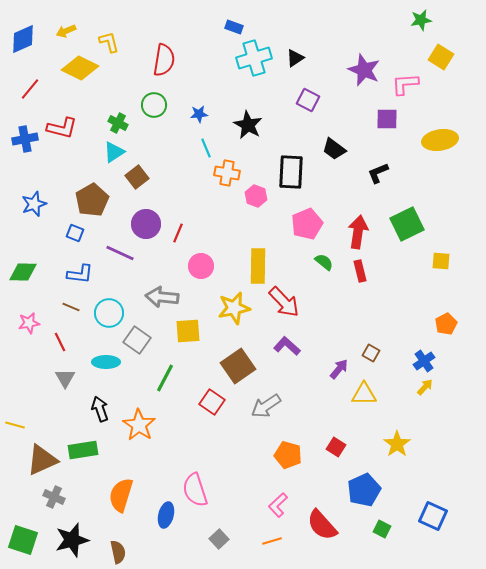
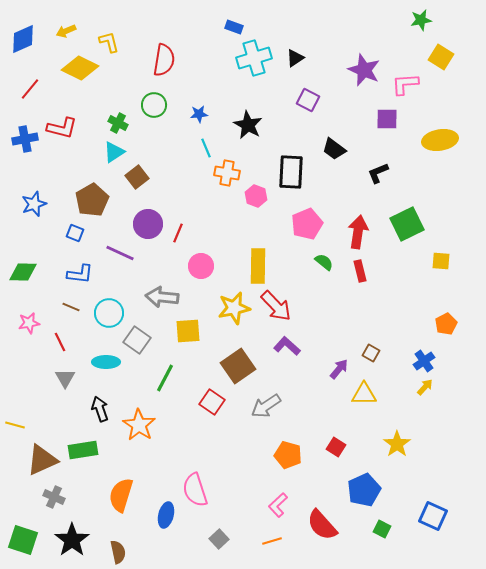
purple circle at (146, 224): moved 2 px right
red arrow at (284, 302): moved 8 px left, 4 px down
black star at (72, 540): rotated 20 degrees counterclockwise
